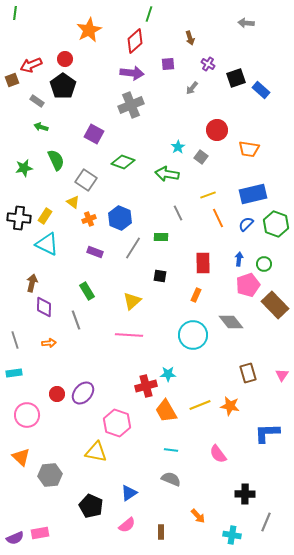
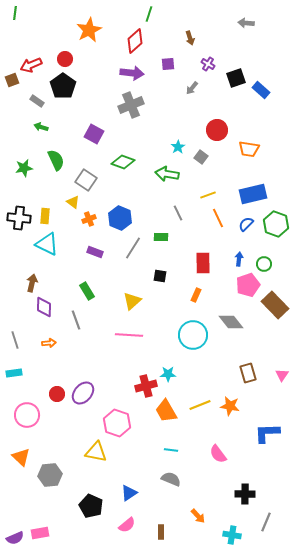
yellow rectangle at (45, 216): rotated 28 degrees counterclockwise
